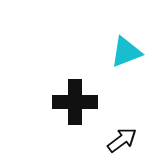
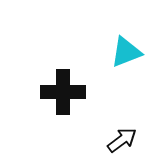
black cross: moved 12 px left, 10 px up
